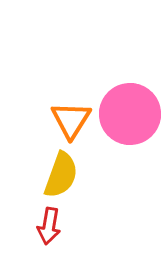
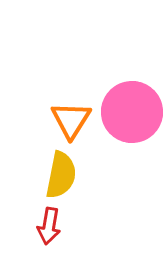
pink circle: moved 2 px right, 2 px up
yellow semicircle: rotated 9 degrees counterclockwise
